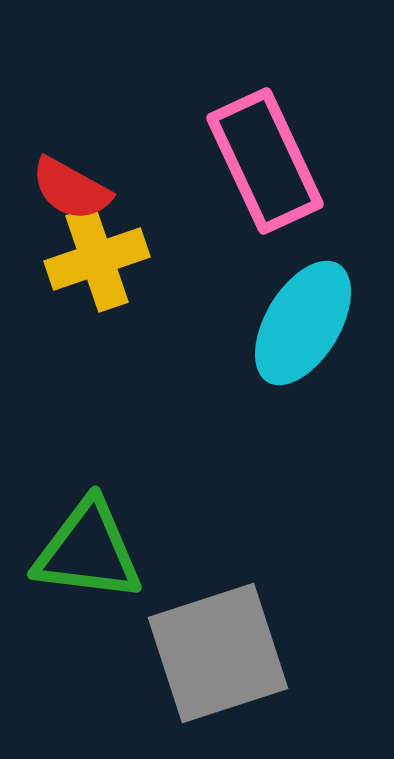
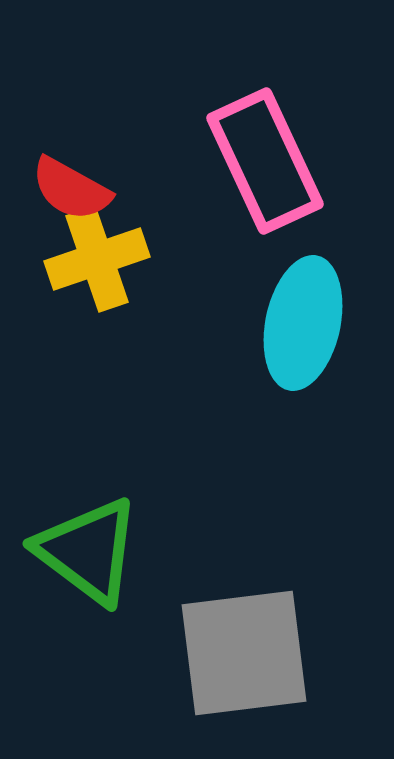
cyan ellipse: rotated 19 degrees counterclockwise
green triangle: rotated 30 degrees clockwise
gray square: moved 26 px right; rotated 11 degrees clockwise
